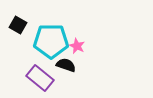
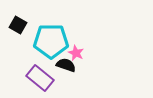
pink star: moved 1 px left, 7 px down
